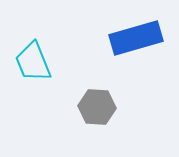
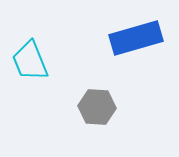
cyan trapezoid: moved 3 px left, 1 px up
